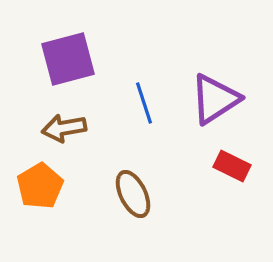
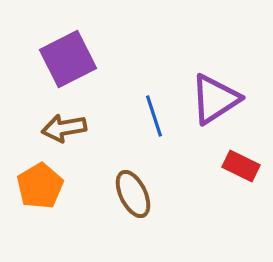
purple square: rotated 12 degrees counterclockwise
blue line: moved 10 px right, 13 px down
red rectangle: moved 9 px right
